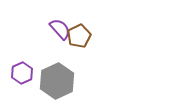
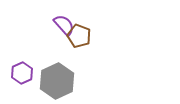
purple semicircle: moved 4 px right, 4 px up
brown pentagon: rotated 25 degrees counterclockwise
